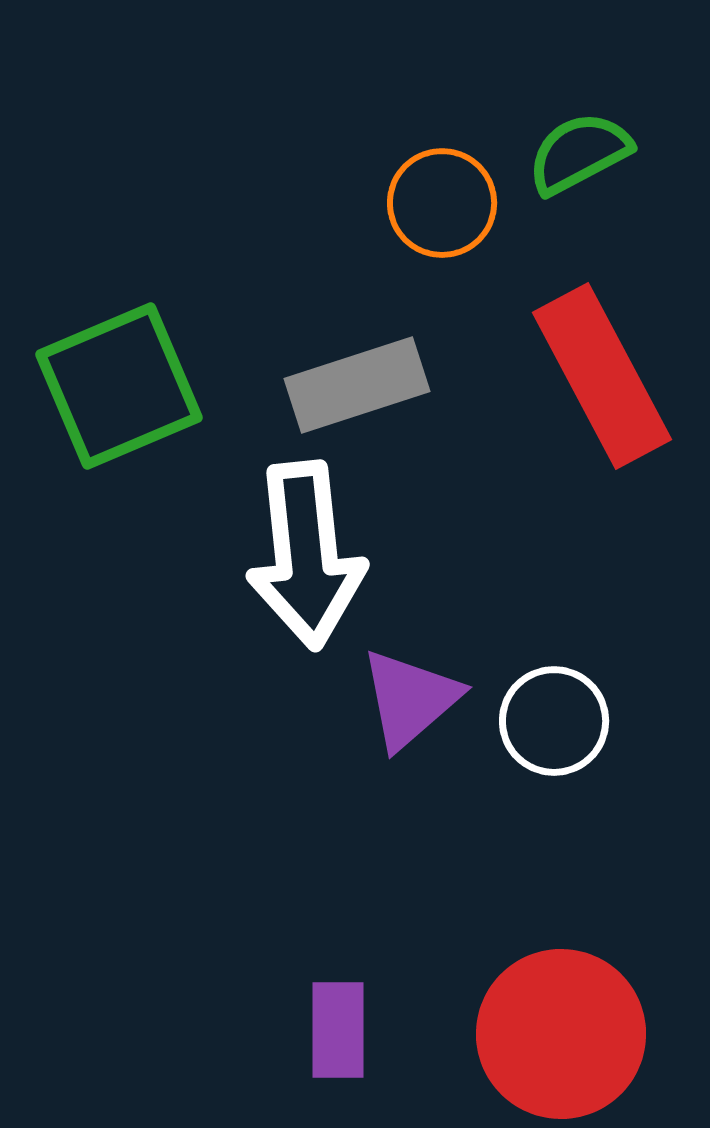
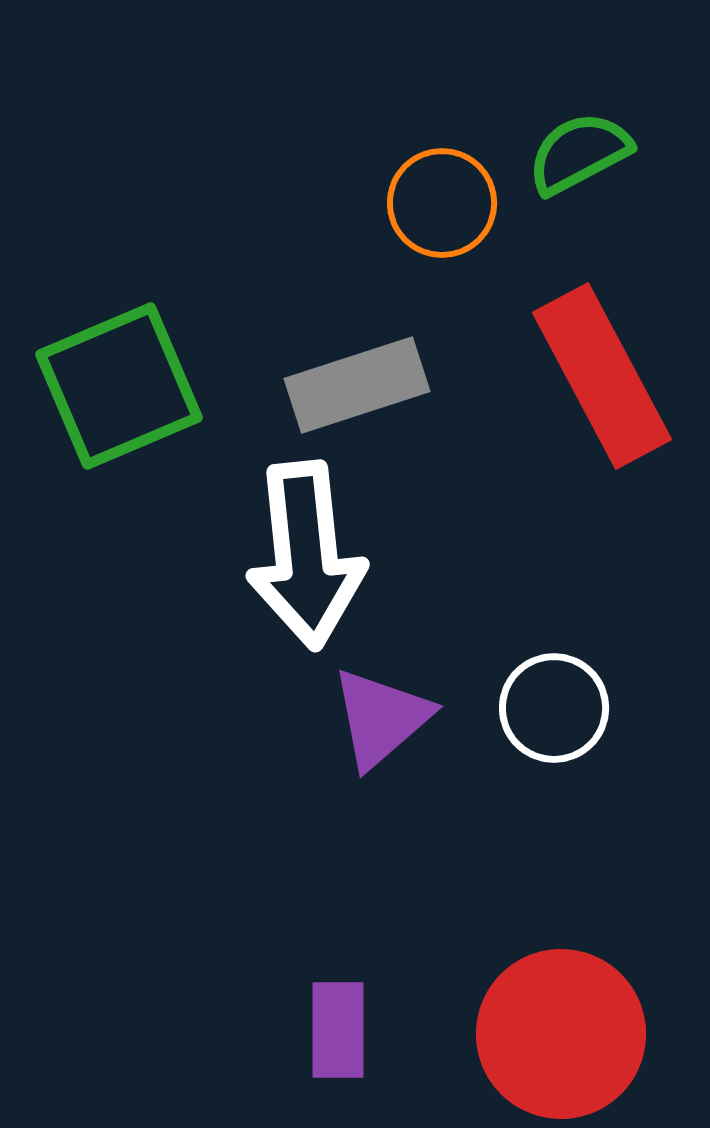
purple triangle: moved 29 px left, 19 px down
white circle: moved 13 px up
